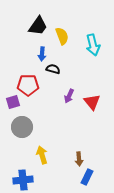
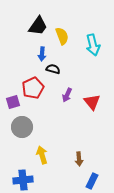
red pentagon: moved 5 px right, 3 px down; rotated 25 degrees counterclockwise
purple arrow: moved 2 px left, 1 px up
blue rectangle: moved 5 px right, 4 px down
